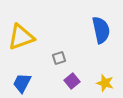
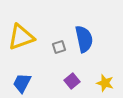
blue semicircle: moved 17 px left, 9 px down
gray square: moved 11 px up
